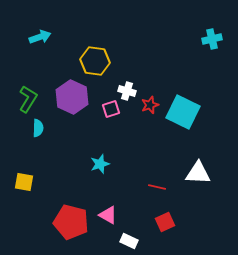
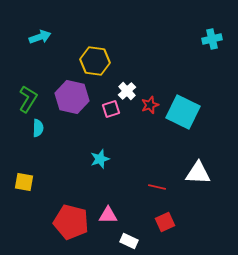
white cross: rotated 30 degrees clockwise
purple hexagon: rotated 12 degrees counterclockwise
cyan star: moved 5 px up
pink triangle: rotated 30 degrees counterclockwise
